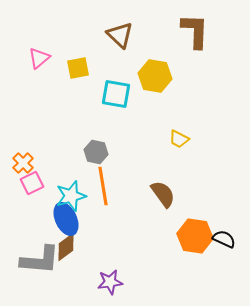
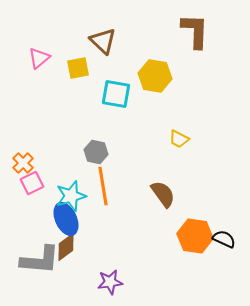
brown triangle: moved 17 px left, 6 px down
